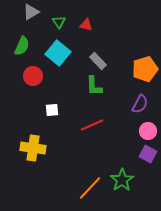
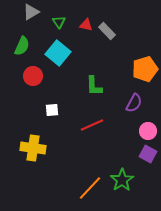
gray rectangle: moved 9 px right, 30 px up
purple semicircle: moved 6 px left, 1 px up
